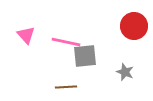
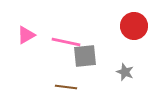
pink triangle: rotated 42 degrees clockwise
brown line: rotated 10 degrees clockwise
